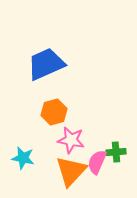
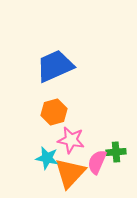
blue trapezoid: moved 9 px right, 2 px down
cyan star: moved 24 px right
orange triangle: moved 1 px left, 2 px down
